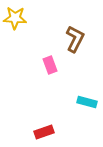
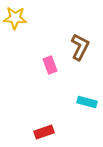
brown L-shape: moved 5 px right, 8 px down
